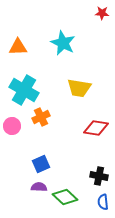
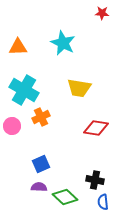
black cross: moved 4 px left, 4 px down
